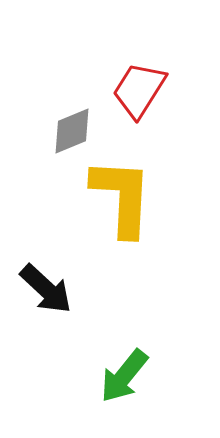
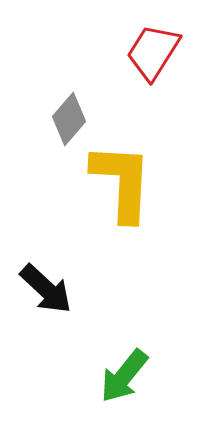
red trapezoid: moved 14 px right, 38 px up
gray diamond: moved 3 px left, 12 px up; rotated 27 degrees counterclockwise
yellow L-shape: moved 15 px up
